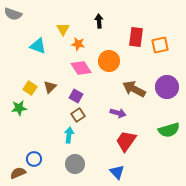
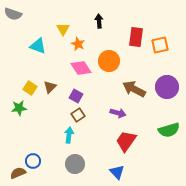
orange star: rotated 16 degrees clockwise
blue circle: moved 1 px left, 2 px down
